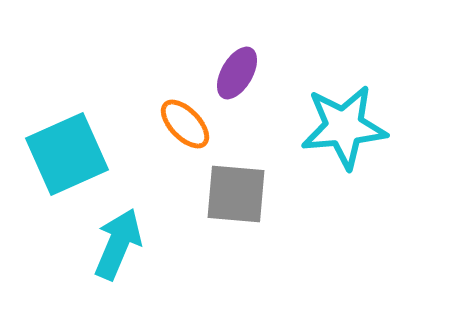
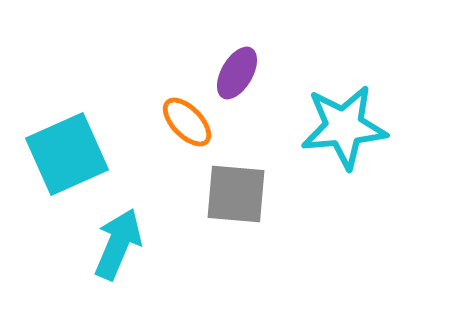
orange ellipse: moved 2 px right, 2 px up
